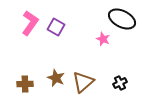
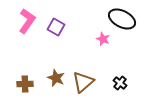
pink L-shape: moved 3 px left, 2 px up
black cross: rotated 24 degrees counterclockwise
